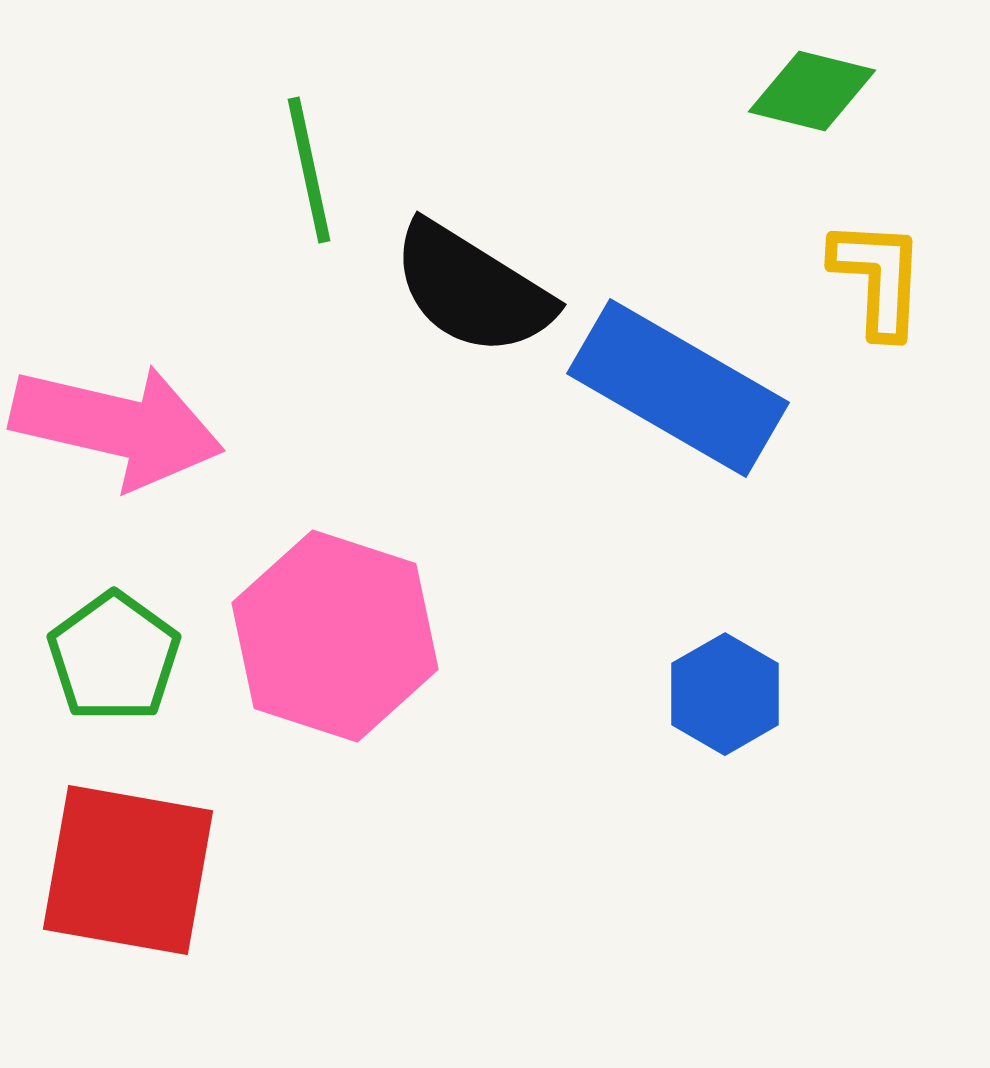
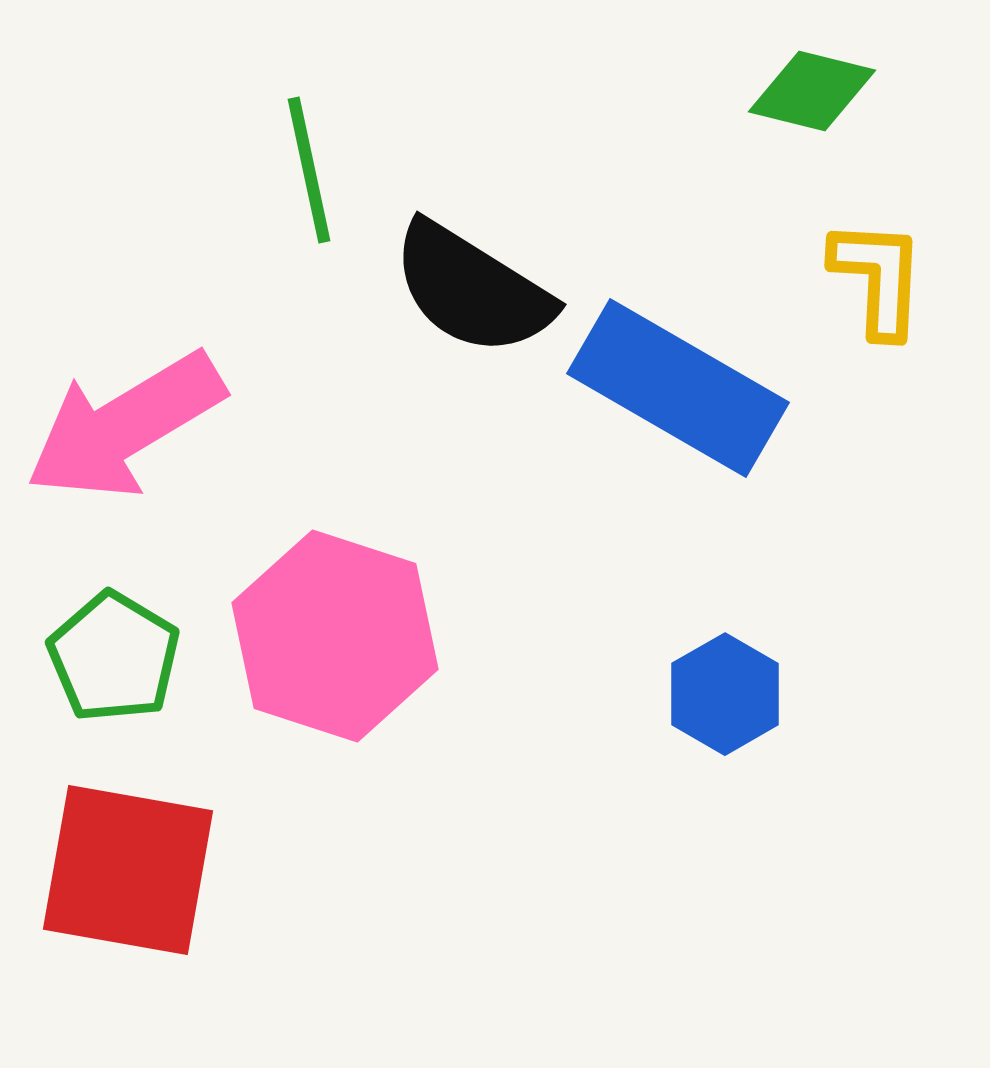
pink arrow: moved 8 px right; rotated 136 degrees clockwise
green pentagon: rotated 5 degrees counterclockwise
